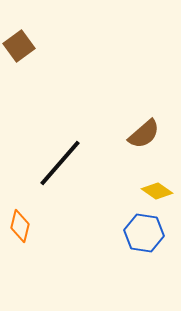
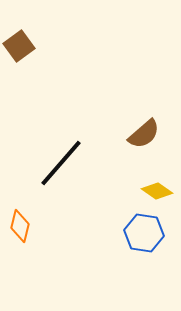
black line: moved 1 px right
